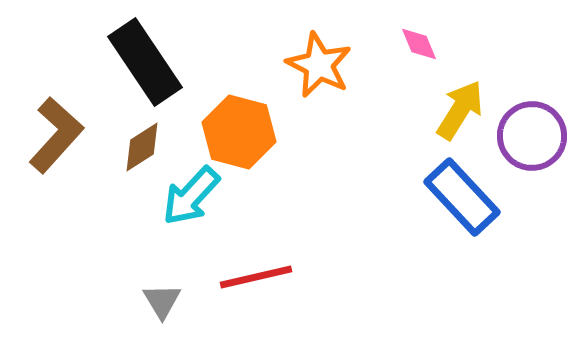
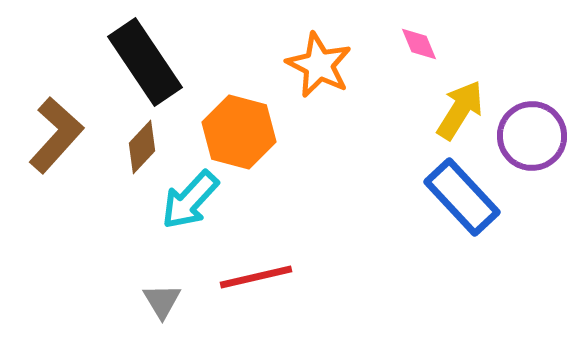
brown diamond: rotated 14 degrees counterclockwise
cyan arrow: moved 1 px left, 4 px down
